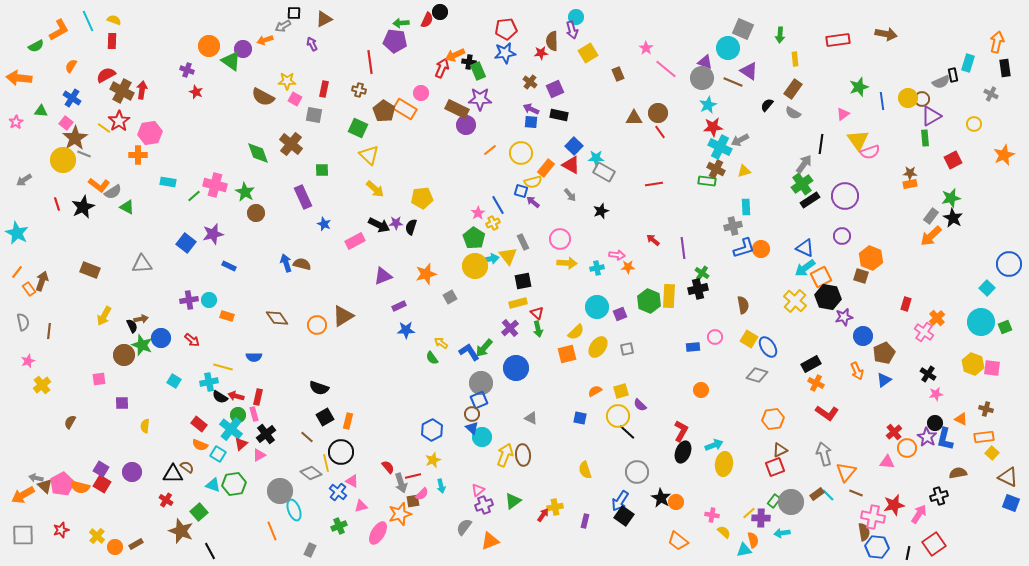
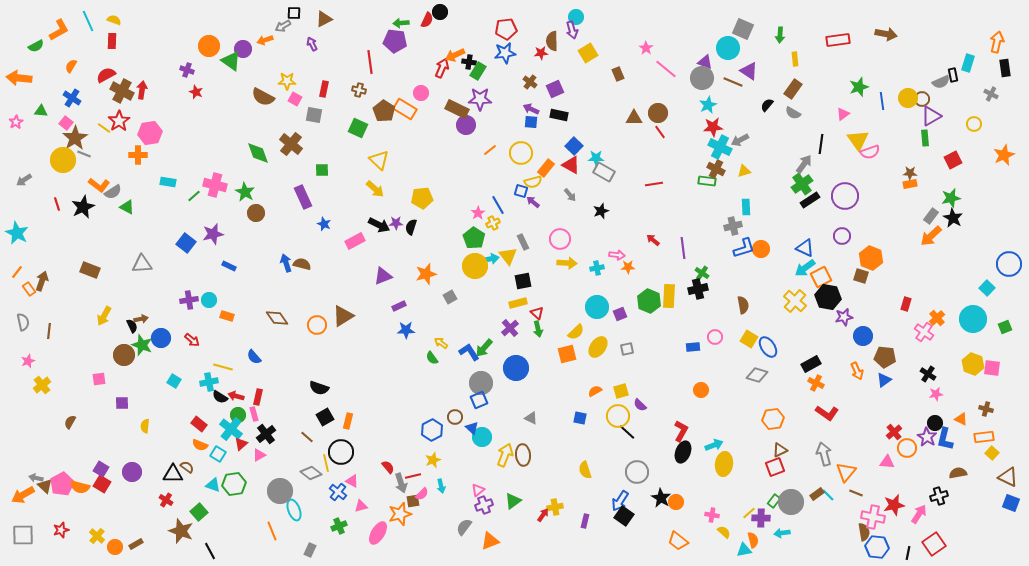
green rectangle at (478, 71): rotated 54 degrees clockwise
yellow triangle at (369, 155): moved 10 px right, 5 px down
cyan circle at (981, 322): moved 8 px left, 3 px up
brown pentagon at (884, 353): moved 1 px right, 4 px down; rotated 30 degrees clockwise
blue semicircle at (254, 357): rotated 49 degrees clockwise
brown circle at (472, 414): moved 17 px left, 3 px down
